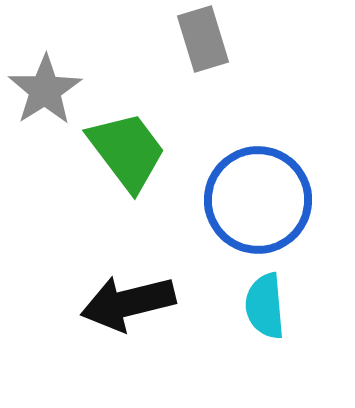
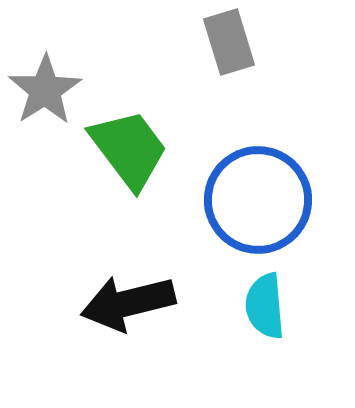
gray rectangle: moved 26 px right, 3 px down
green trapezoid: moved 2 px right, 2 px up
